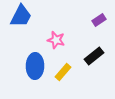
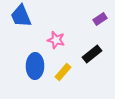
blue trapezoid: rotated 130 degrees clockwise
purple rectangle: moved 1 px right, 1 px up
black rectangle: moved 2 px left, 2 px up
